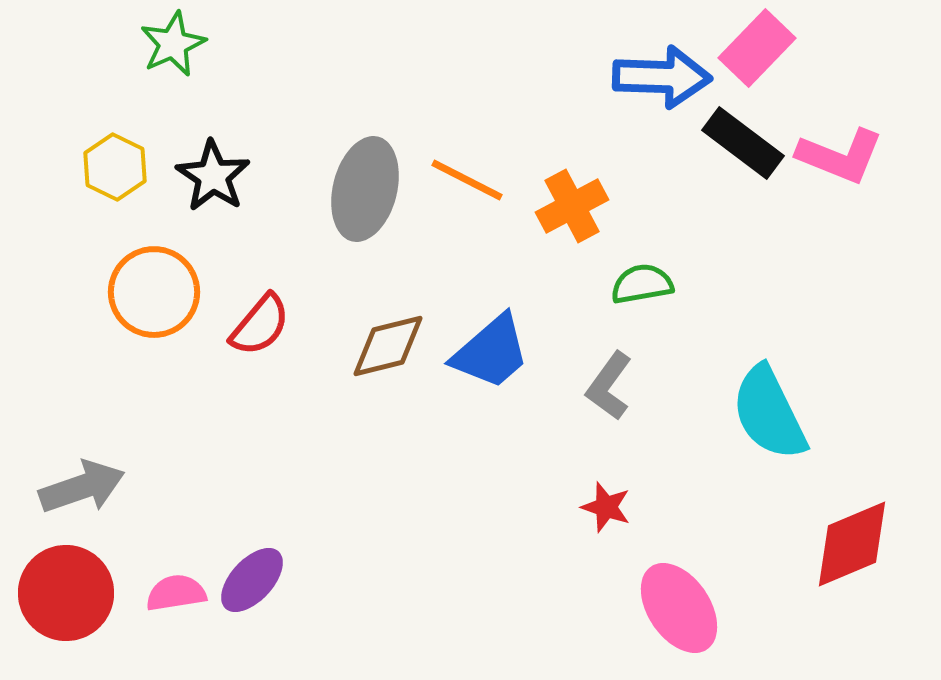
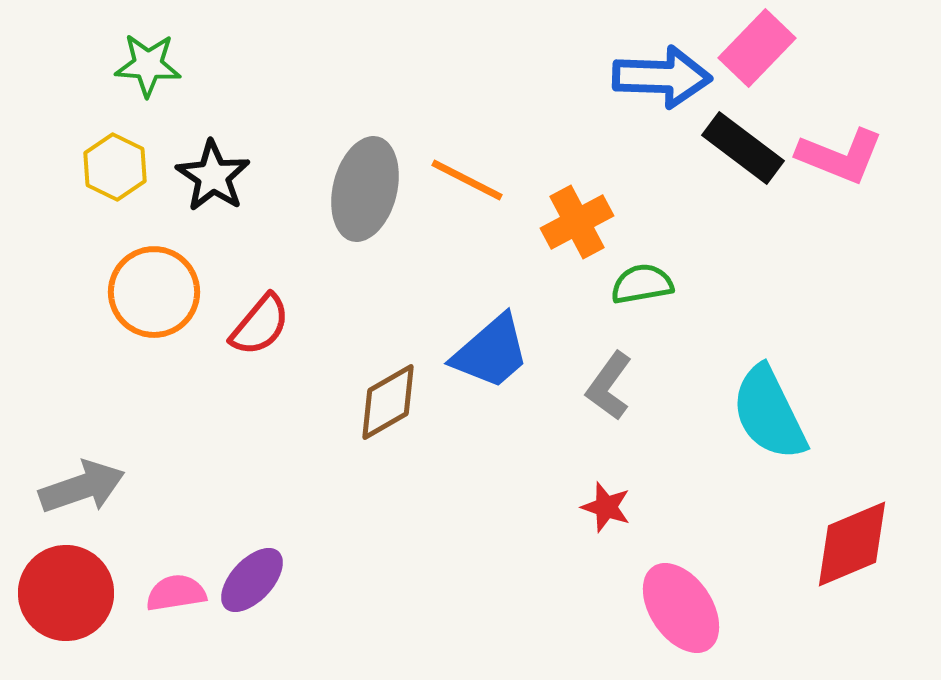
green star: moved 25 px left, 21 px down; rotated 28 degrees clockwise
black rectangle: moved 5 px down
orange cross: moved 5 px right, 16 px down
brown diamond: moved 56 px down; rotated 16 degrees counterclockwise
pink ellipse: moved 2 px right
